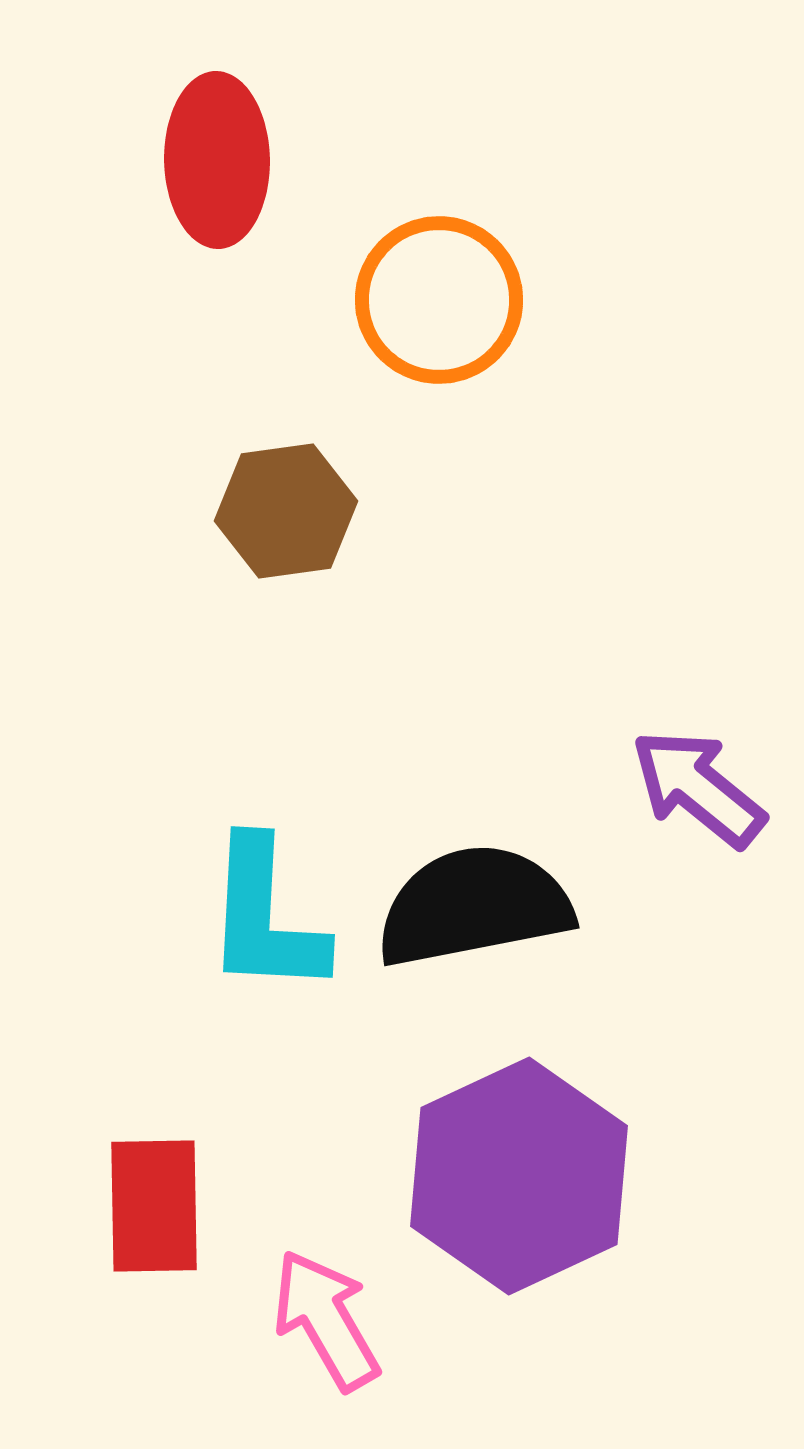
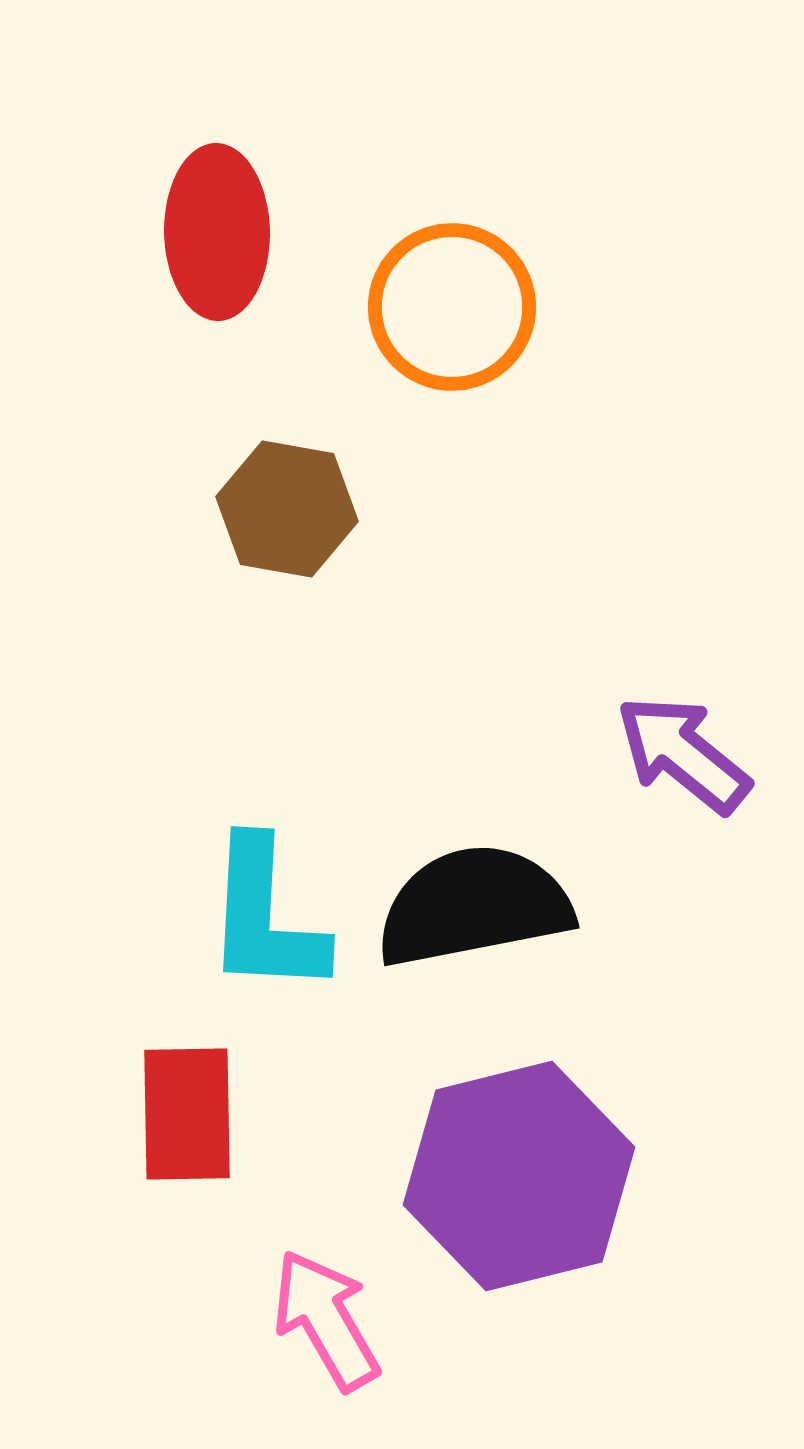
red ellipse: moved 72 px down
orange circle: moved 13 px right, 7 px down
brown hexagon: moved 1 px right, 2 px up; rotated 18 degrees clockwise
purple arrow: moved 15 px left, 34 px up
purple hexagon: rotated 11 degrees clockwise
red rectangle: moved 33 px right, 92 px up
